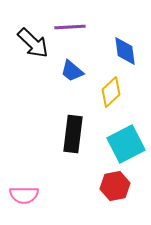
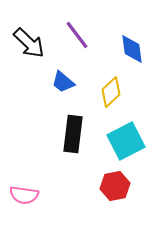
purple line: moved 7 px right, 8 px down; rotated 56 degrees clockwise
black arrow: moved 4 px left
blue diamond: moved 7 px right, 2 px up
blue trapezoid: moved 9 px left, 11 px down
cyan square: moved 3 px up
pink semicircle: rotated 8 degrees clockwise
